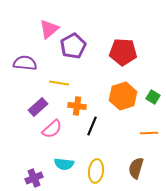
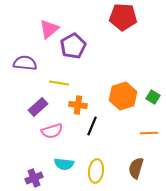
red pentagon: moved 35 px up
orange cross: moved 1 px right, 1 px up
pink semicircle: moved 2 px down; rotated 25 degrees clockwise
